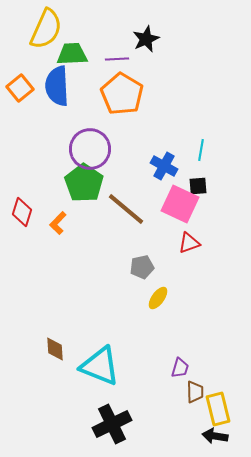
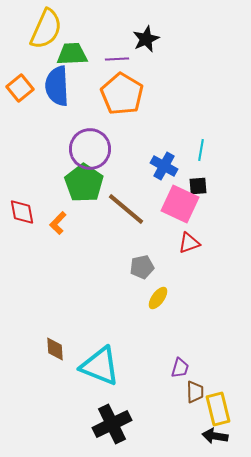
red diamond: rotated 28 degrees counterclockwise
